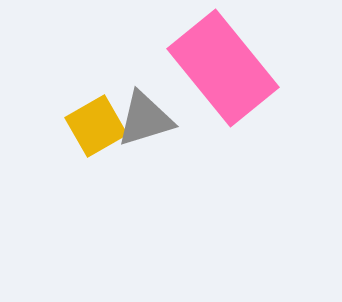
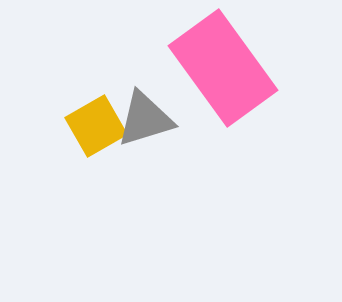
pink rectangle: rotated 3 degrees clockwise
